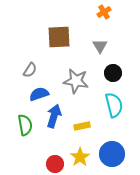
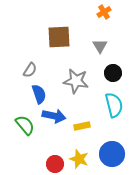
blue semicircle: rotated 90 degrees clockwise
blue arrow: rotated 85 degrees clockwise
green semicircle: rotated 30 degrees counterclockwise
yellow star: moved 1 px left, 2 px down; rotated 18 degrees counterclockwise
